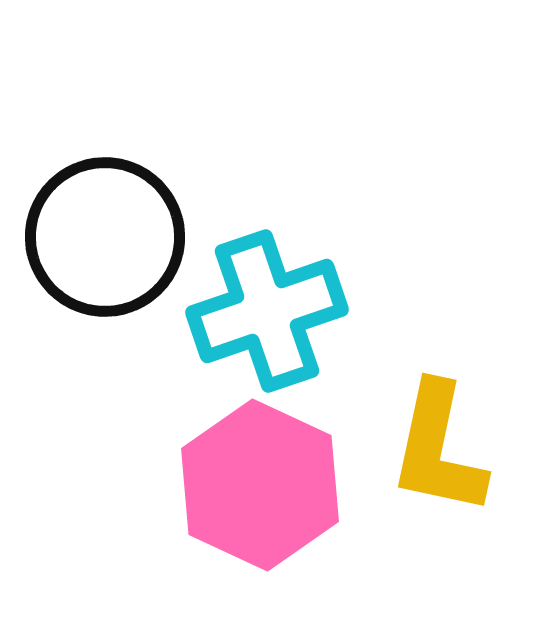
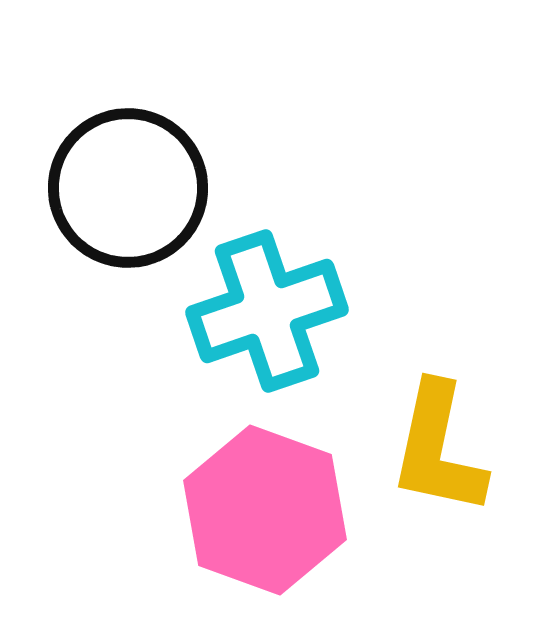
black circle: moved 23 px right, 49 px up
pink hexagon: moved 5 px right, 25 px down; rotated 5 degrees counterclockwise
